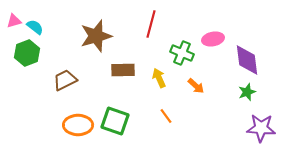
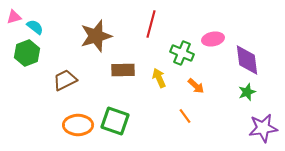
pink triangle: moved 4 px up
orange line: moved 19 px right
purple star: moved 2 px right; rotated 12 degrees counterclockwise
